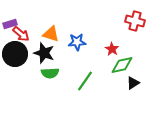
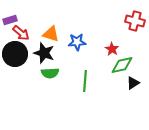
purple rectangle: moved 4 px up
red arrow: moved 1 px up
green line: rotated 30 degrees counterclockwise
